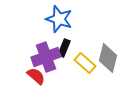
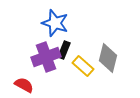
blue star: moved 4 px left, 4 px down
black rectangle: moved 2 px down
yellow rectangle: moved 2 px left, 3 px down
red semicircle: moved 12 px left, 9 px down; rotated 12 degrees counterclockwise
